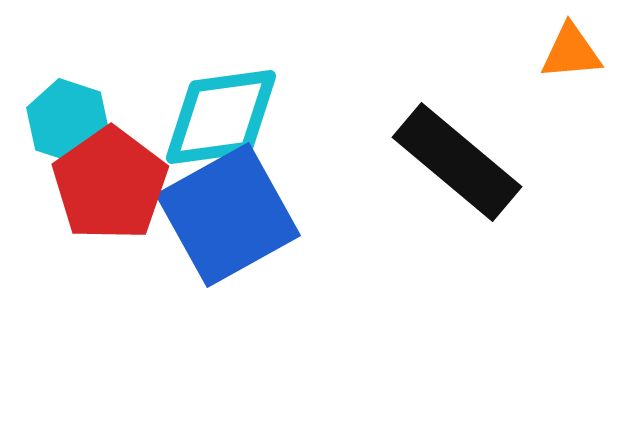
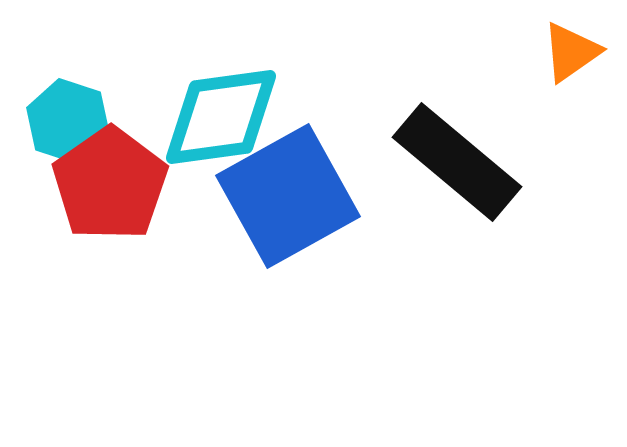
orange triangle: rotated 30 degrees counterclockwise
blue square: moved 60 px right, 19 px up
